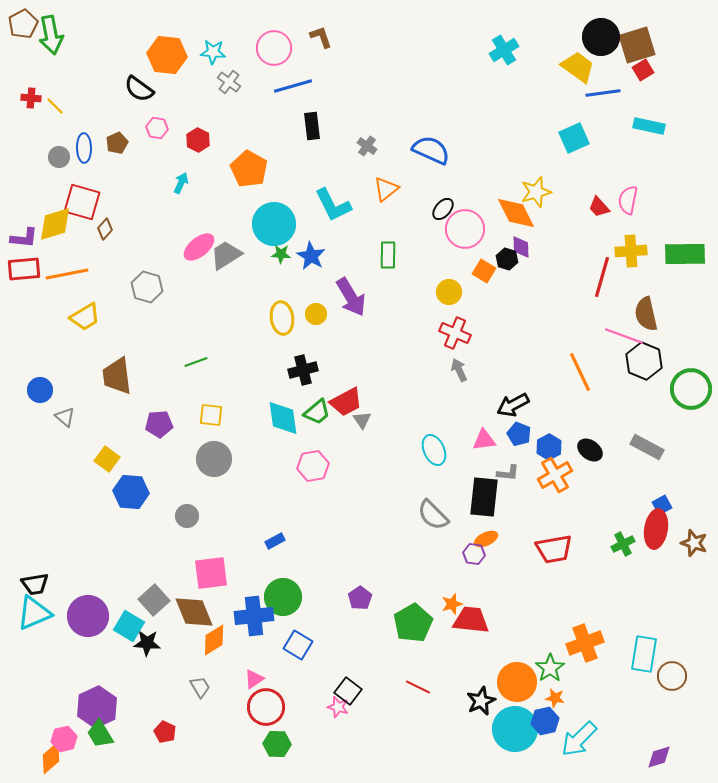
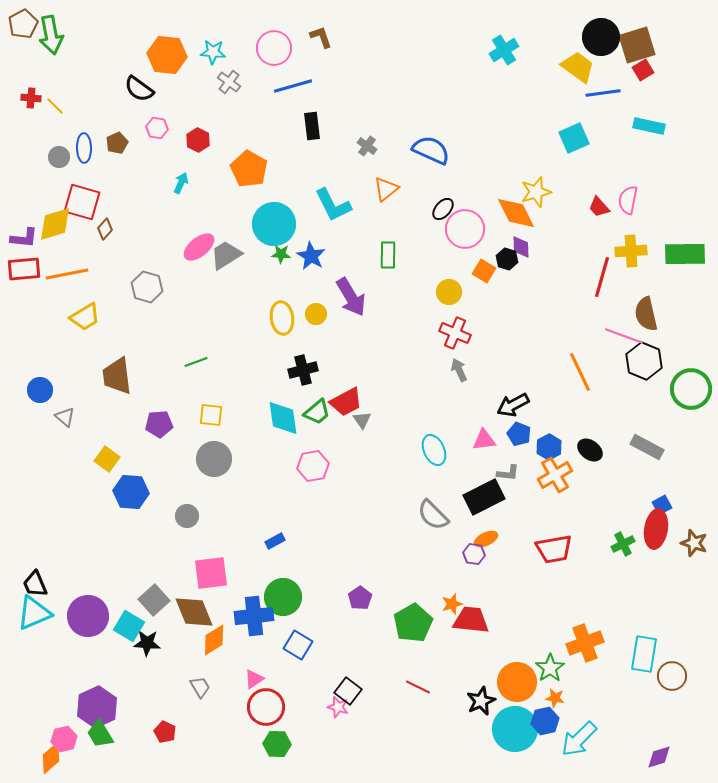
black rectangle at (484, 497): rotated 57 degrees clockwise
black trapezoid at (35, 584): rotated 76 degrees clockwise
